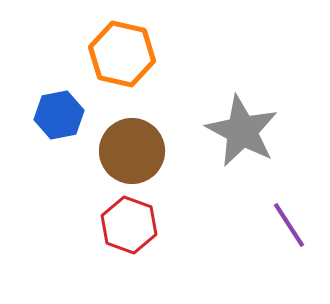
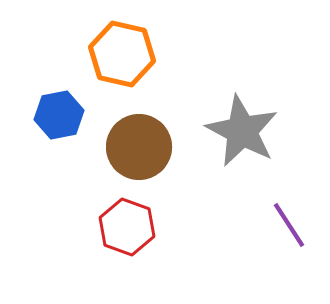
brown circle: moved 7 px right, 4 px up
red hexagon: moved 2 px left, 2 px down
